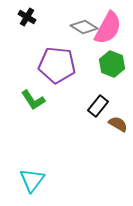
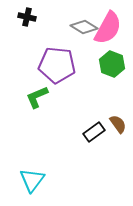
black cross: rotated 18 degrees counterclockwise
green L-shape: moved 4 px right, 3 px up; rotated 100 degrees clockwise
black rectangle: moved 4 px left, 26 px down; rotated 15 degrees clockwise
brown semicircle: rotated 24 degrees clockwise
